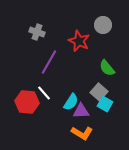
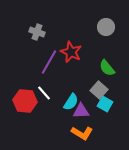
gray circle: moved 3 px right, 2 px down
red star: moved 8 px left, 11 px down
gray square: moved 2 px up
red hexagon: moved 2 px left, 1 px up
